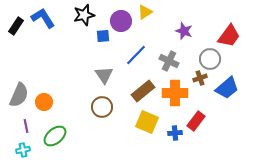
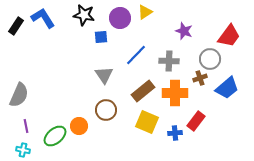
black star: rotated 25 degrees clockwise
purple circle: moved 1 px left, 3 px up
blue square: moved 2 px left, 1 px down
gray cross: rotated 24 degrees counterclockwise
orange circle: moved 35 px right, 24 px down
brown circle: moved 4 px right, 3 px down
cyan cross: rotated 24 degrees clockwise
